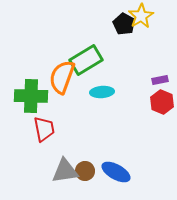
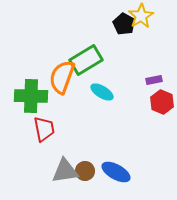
purple rectangle: moved 6 px left
cyan ellipse: rotated 35 degrees clockwise
